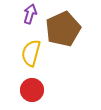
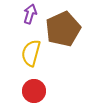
red circle: moved 2 px right, 1 px down
